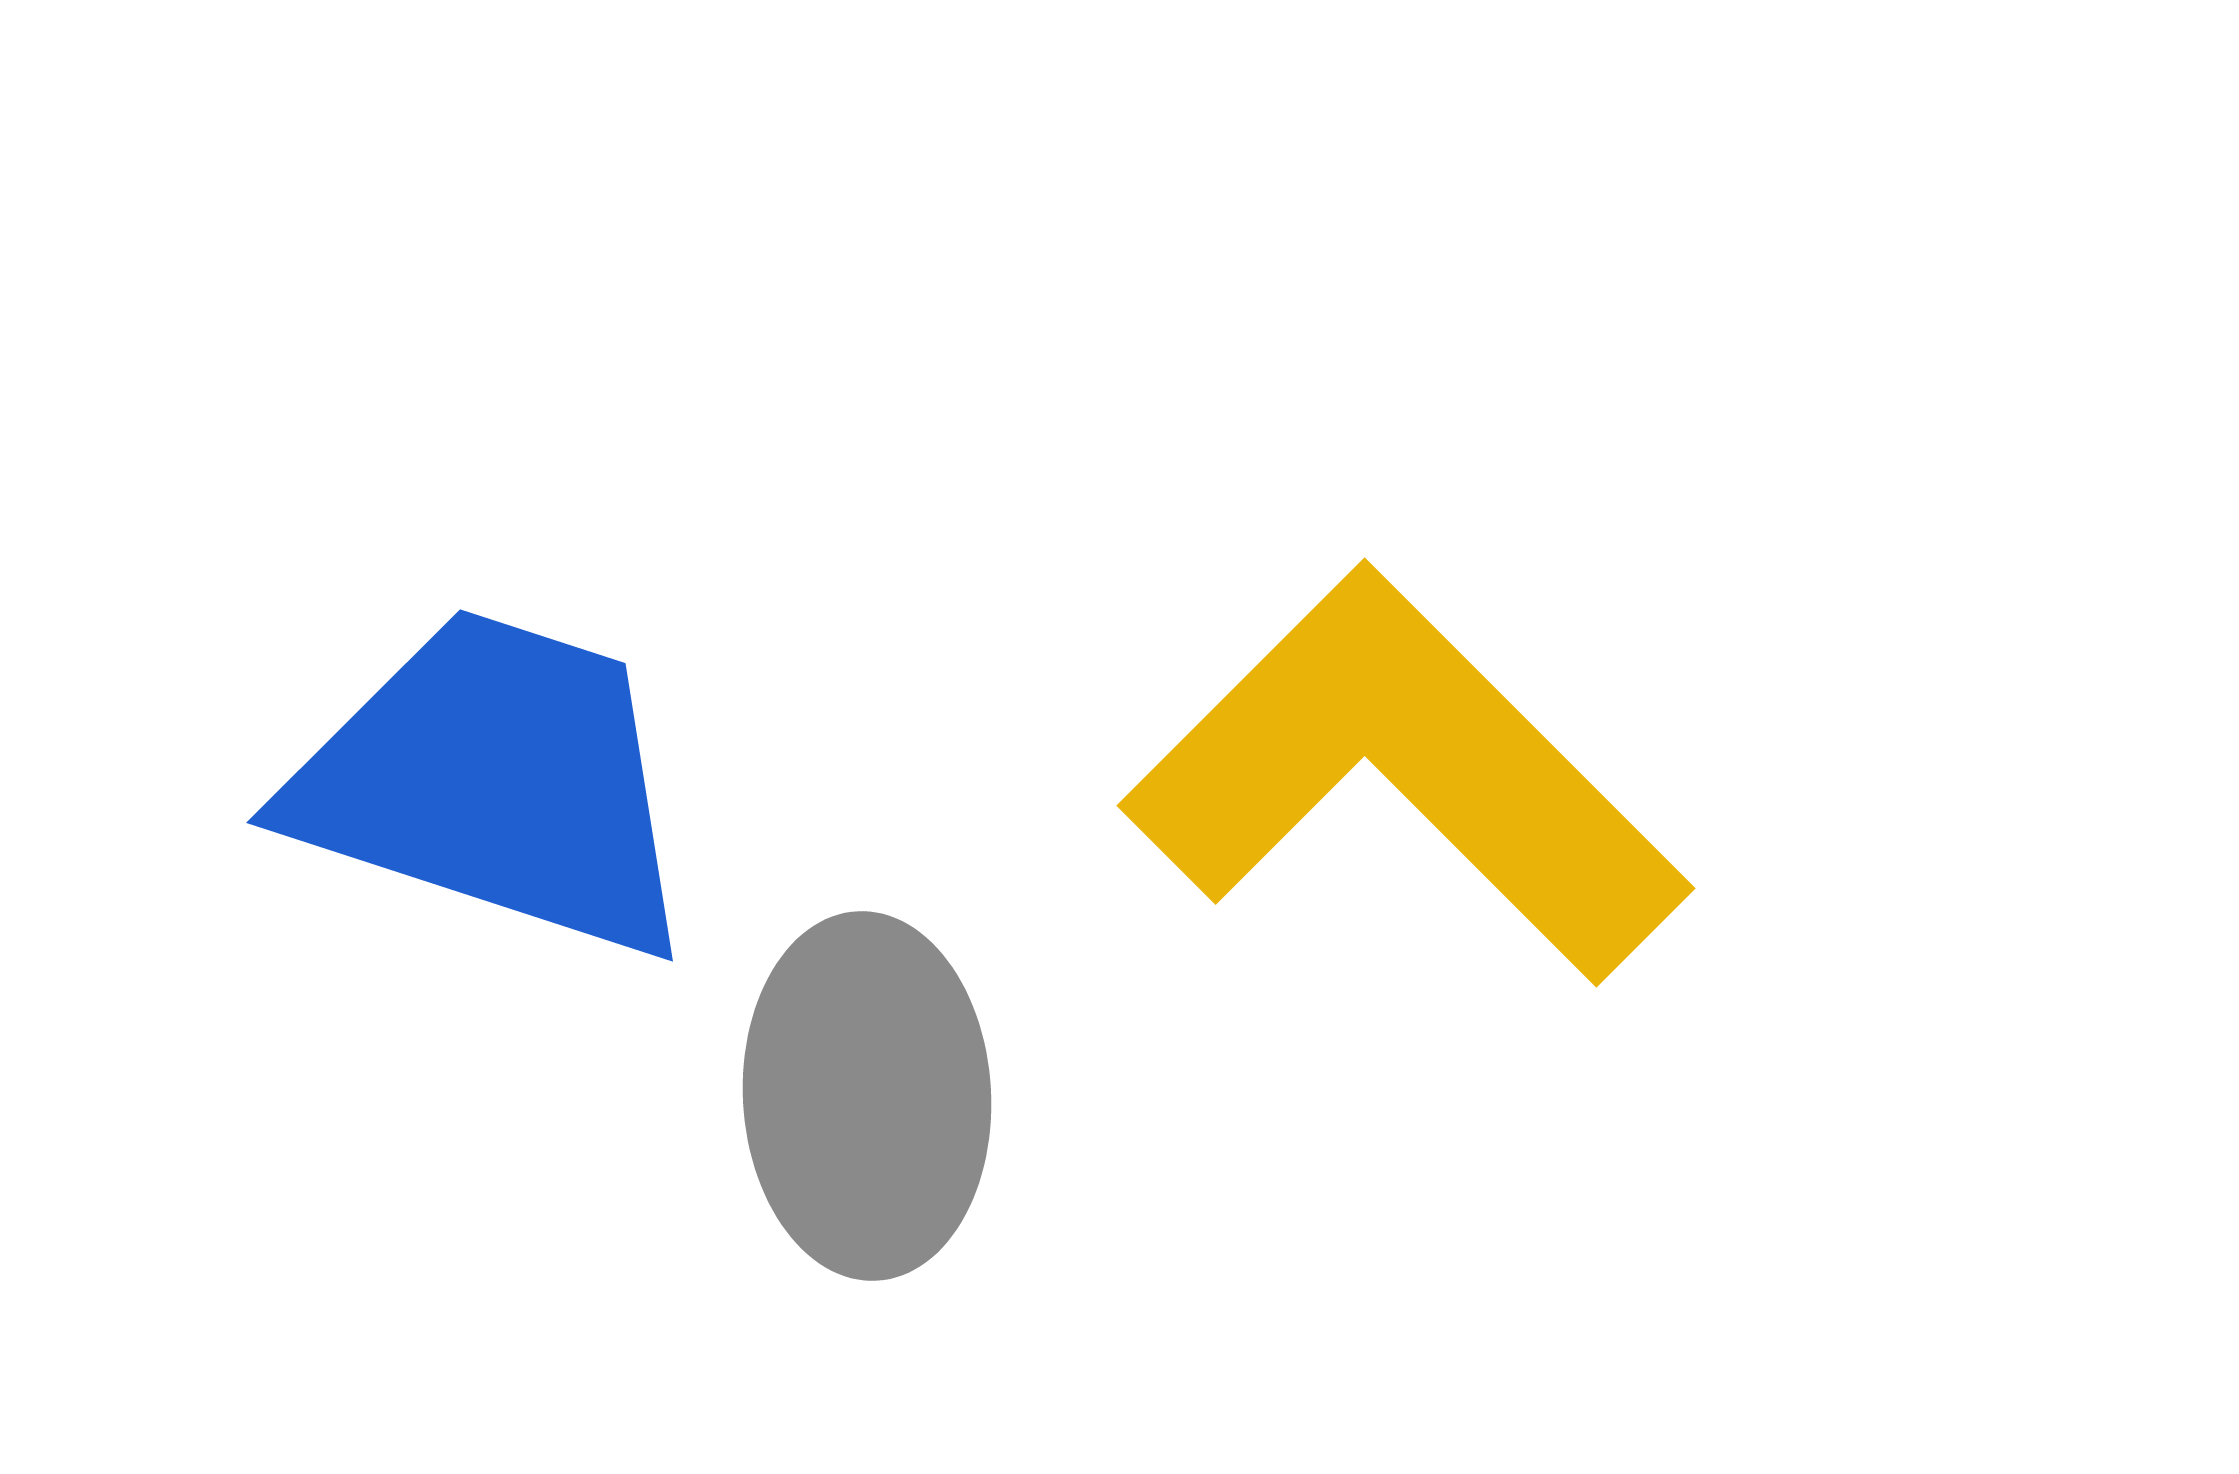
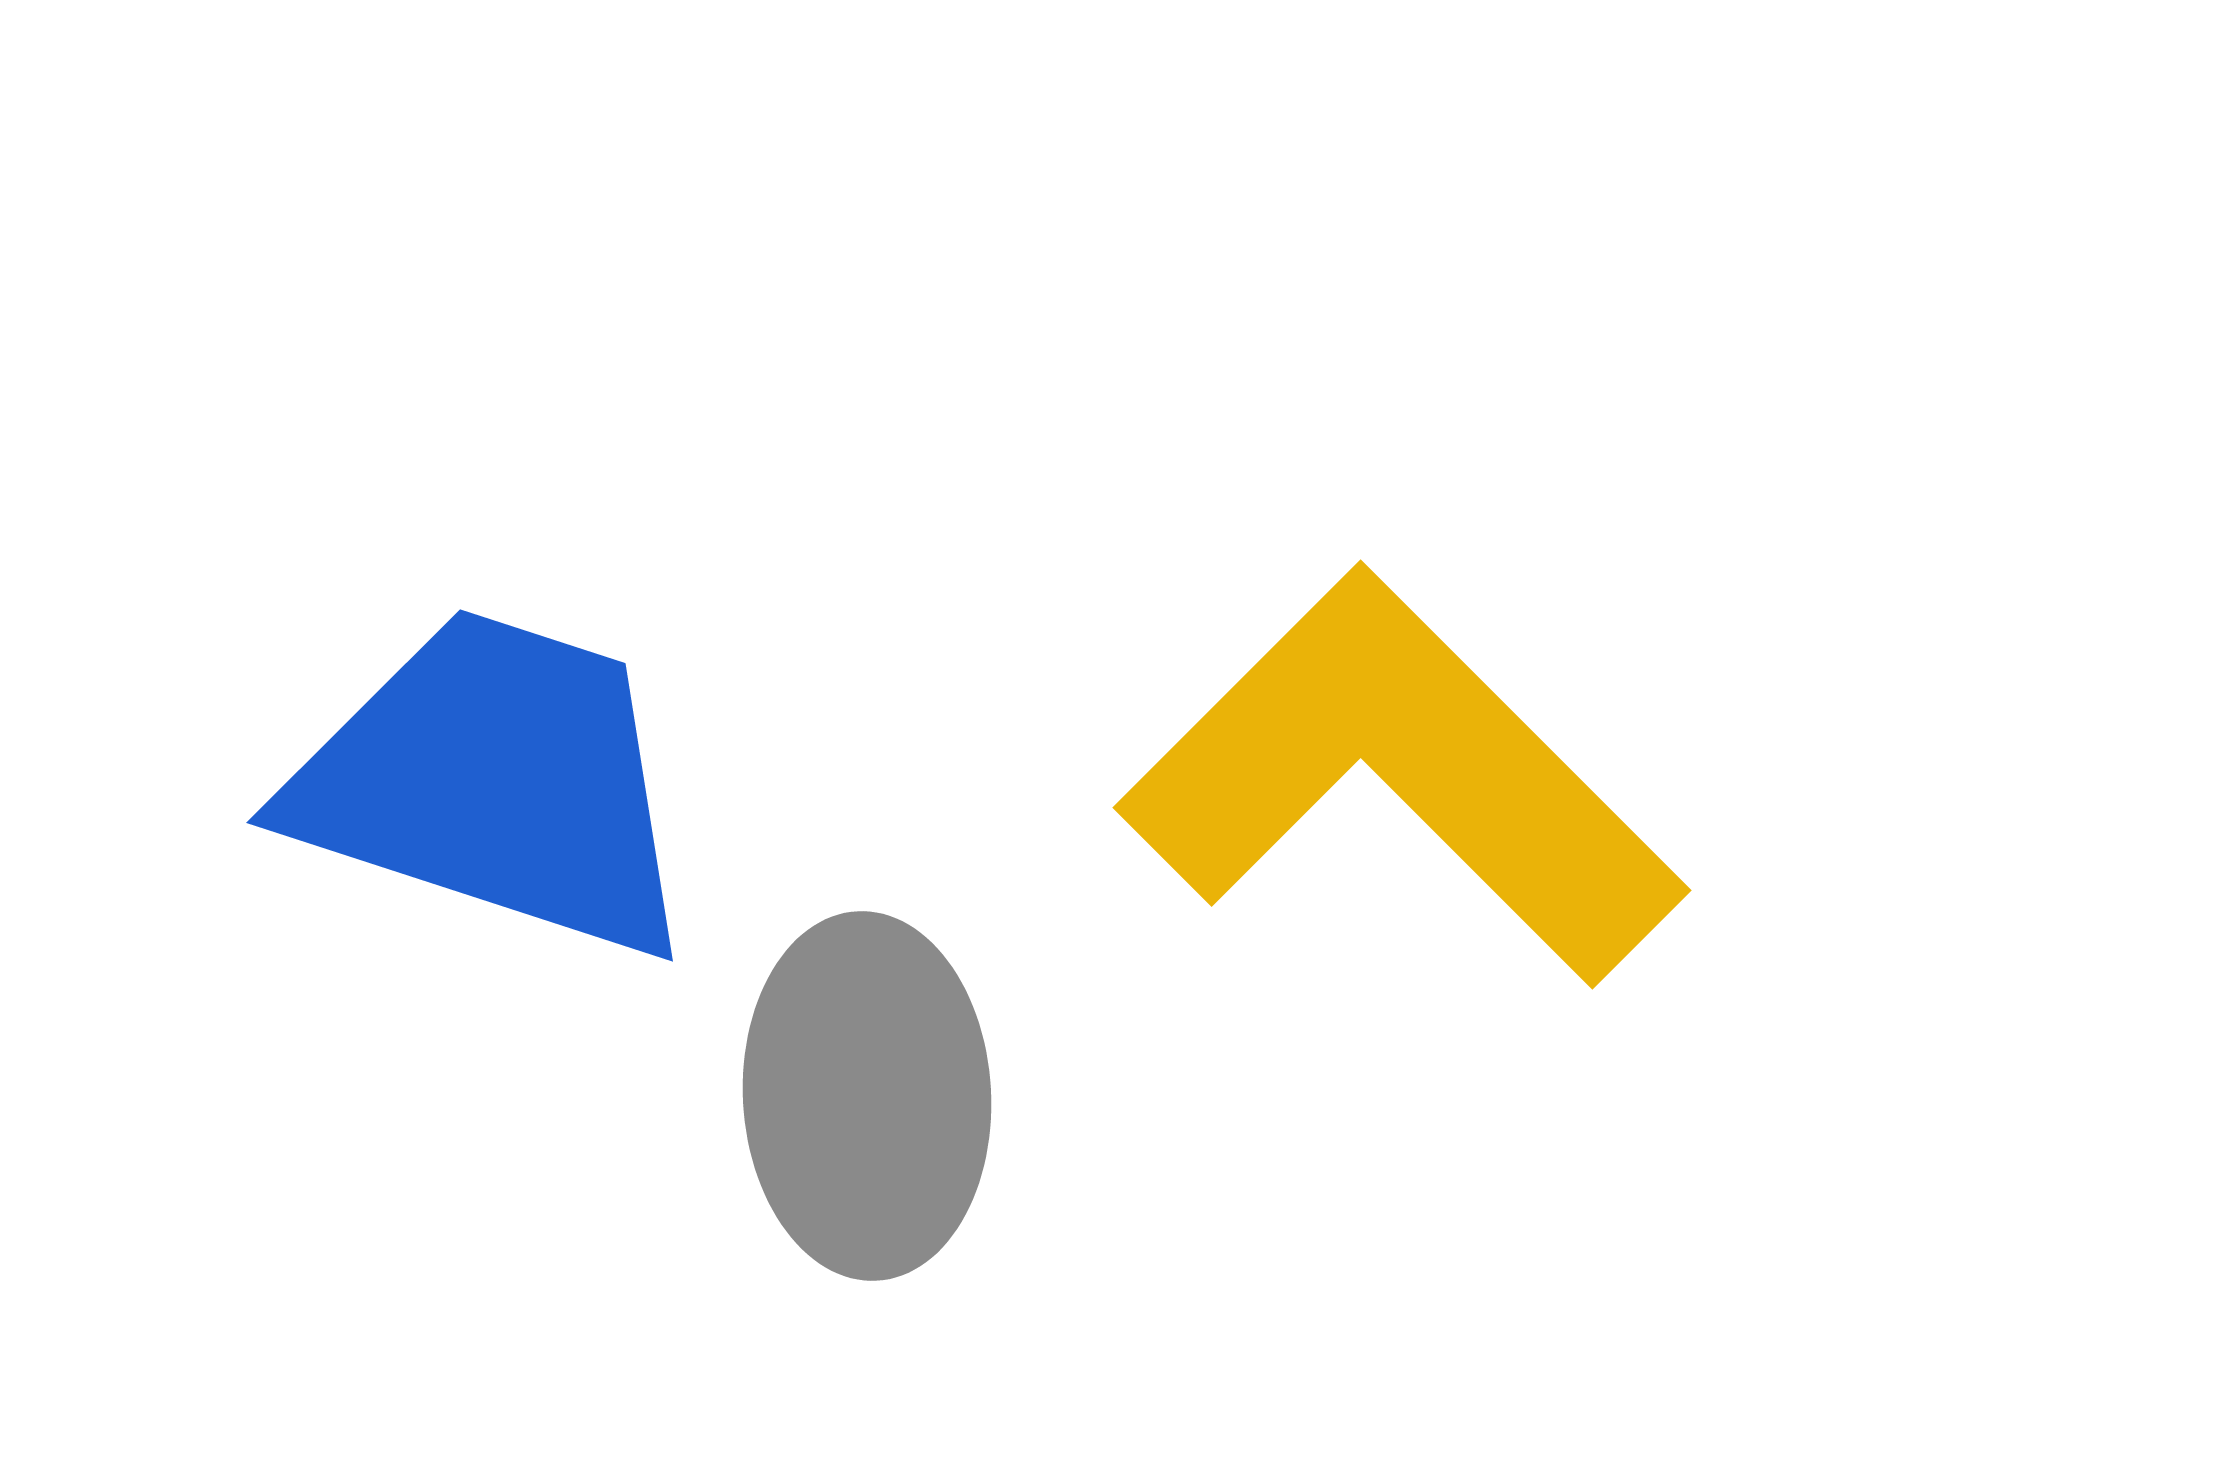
yellow L-shape: moved 4 px left, 2 px down
